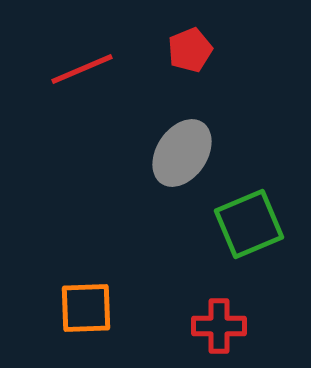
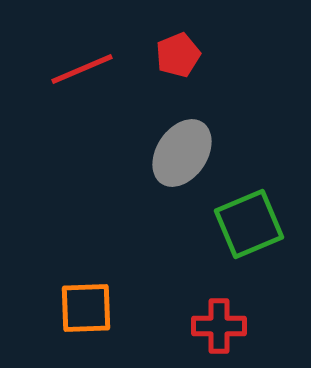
red pentagon: moved 12 px left, 5 px down
